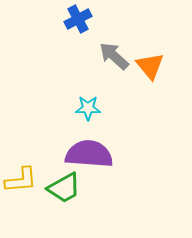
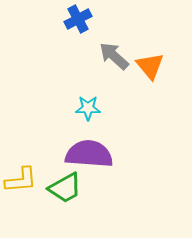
green trapezoid: moved 1 px right
